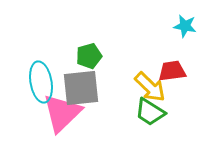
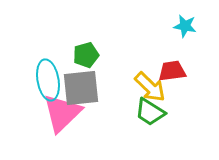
green pentagon: moved 3 px left, 1 px up
cyan ellipse: moved 7 px right, 2 px up
